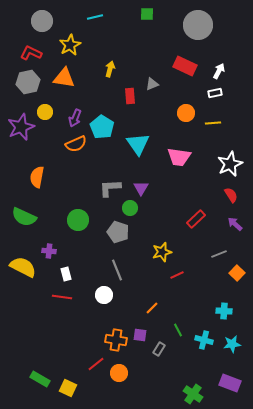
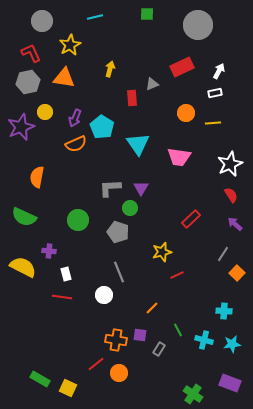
red L-shape at (31, 53): rotated 40 degrees clockwise
red rectangle at (185, 66): moved 3 px left, 1 px down; rotated 50 degrees counterclockwise
red rectangle at (130, 96): moved 2 px right, 2 px down
red rectangle at (196, 219): moved 5 px left
gray line at (219, 254): moved 4 px right; rotated 35 degrees counterclockwise
gray line at (117, 270): moved 2 px right, 2 px down
